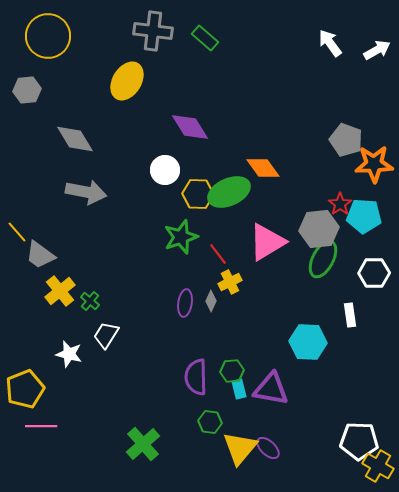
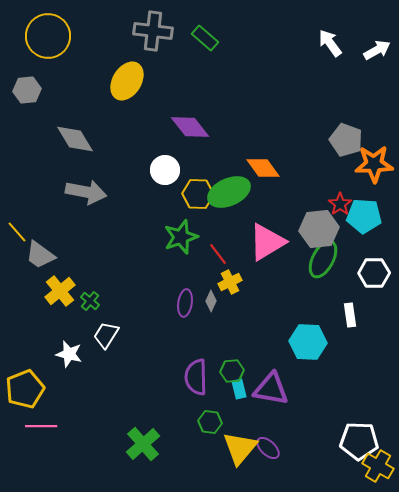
purple diamond at (190, 127): rotated 6 degrees counterclockwise
